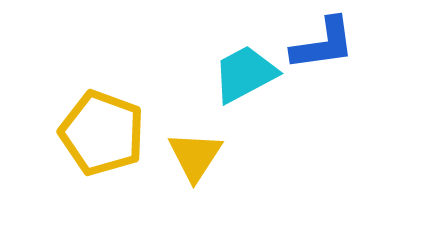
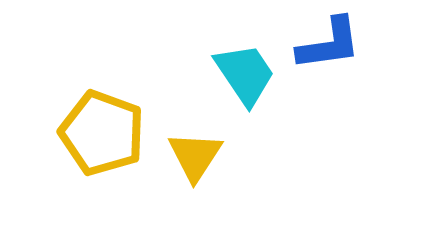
blue L-shape: moved 6 px right
cyan trapezoid: rotated 84 degrees clockwise
